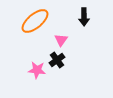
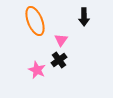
orange ellipse: rotated 72 degrees counterclockwise
black cross: moved 2 px right
pink star: rotated 18 degrees clockwise
